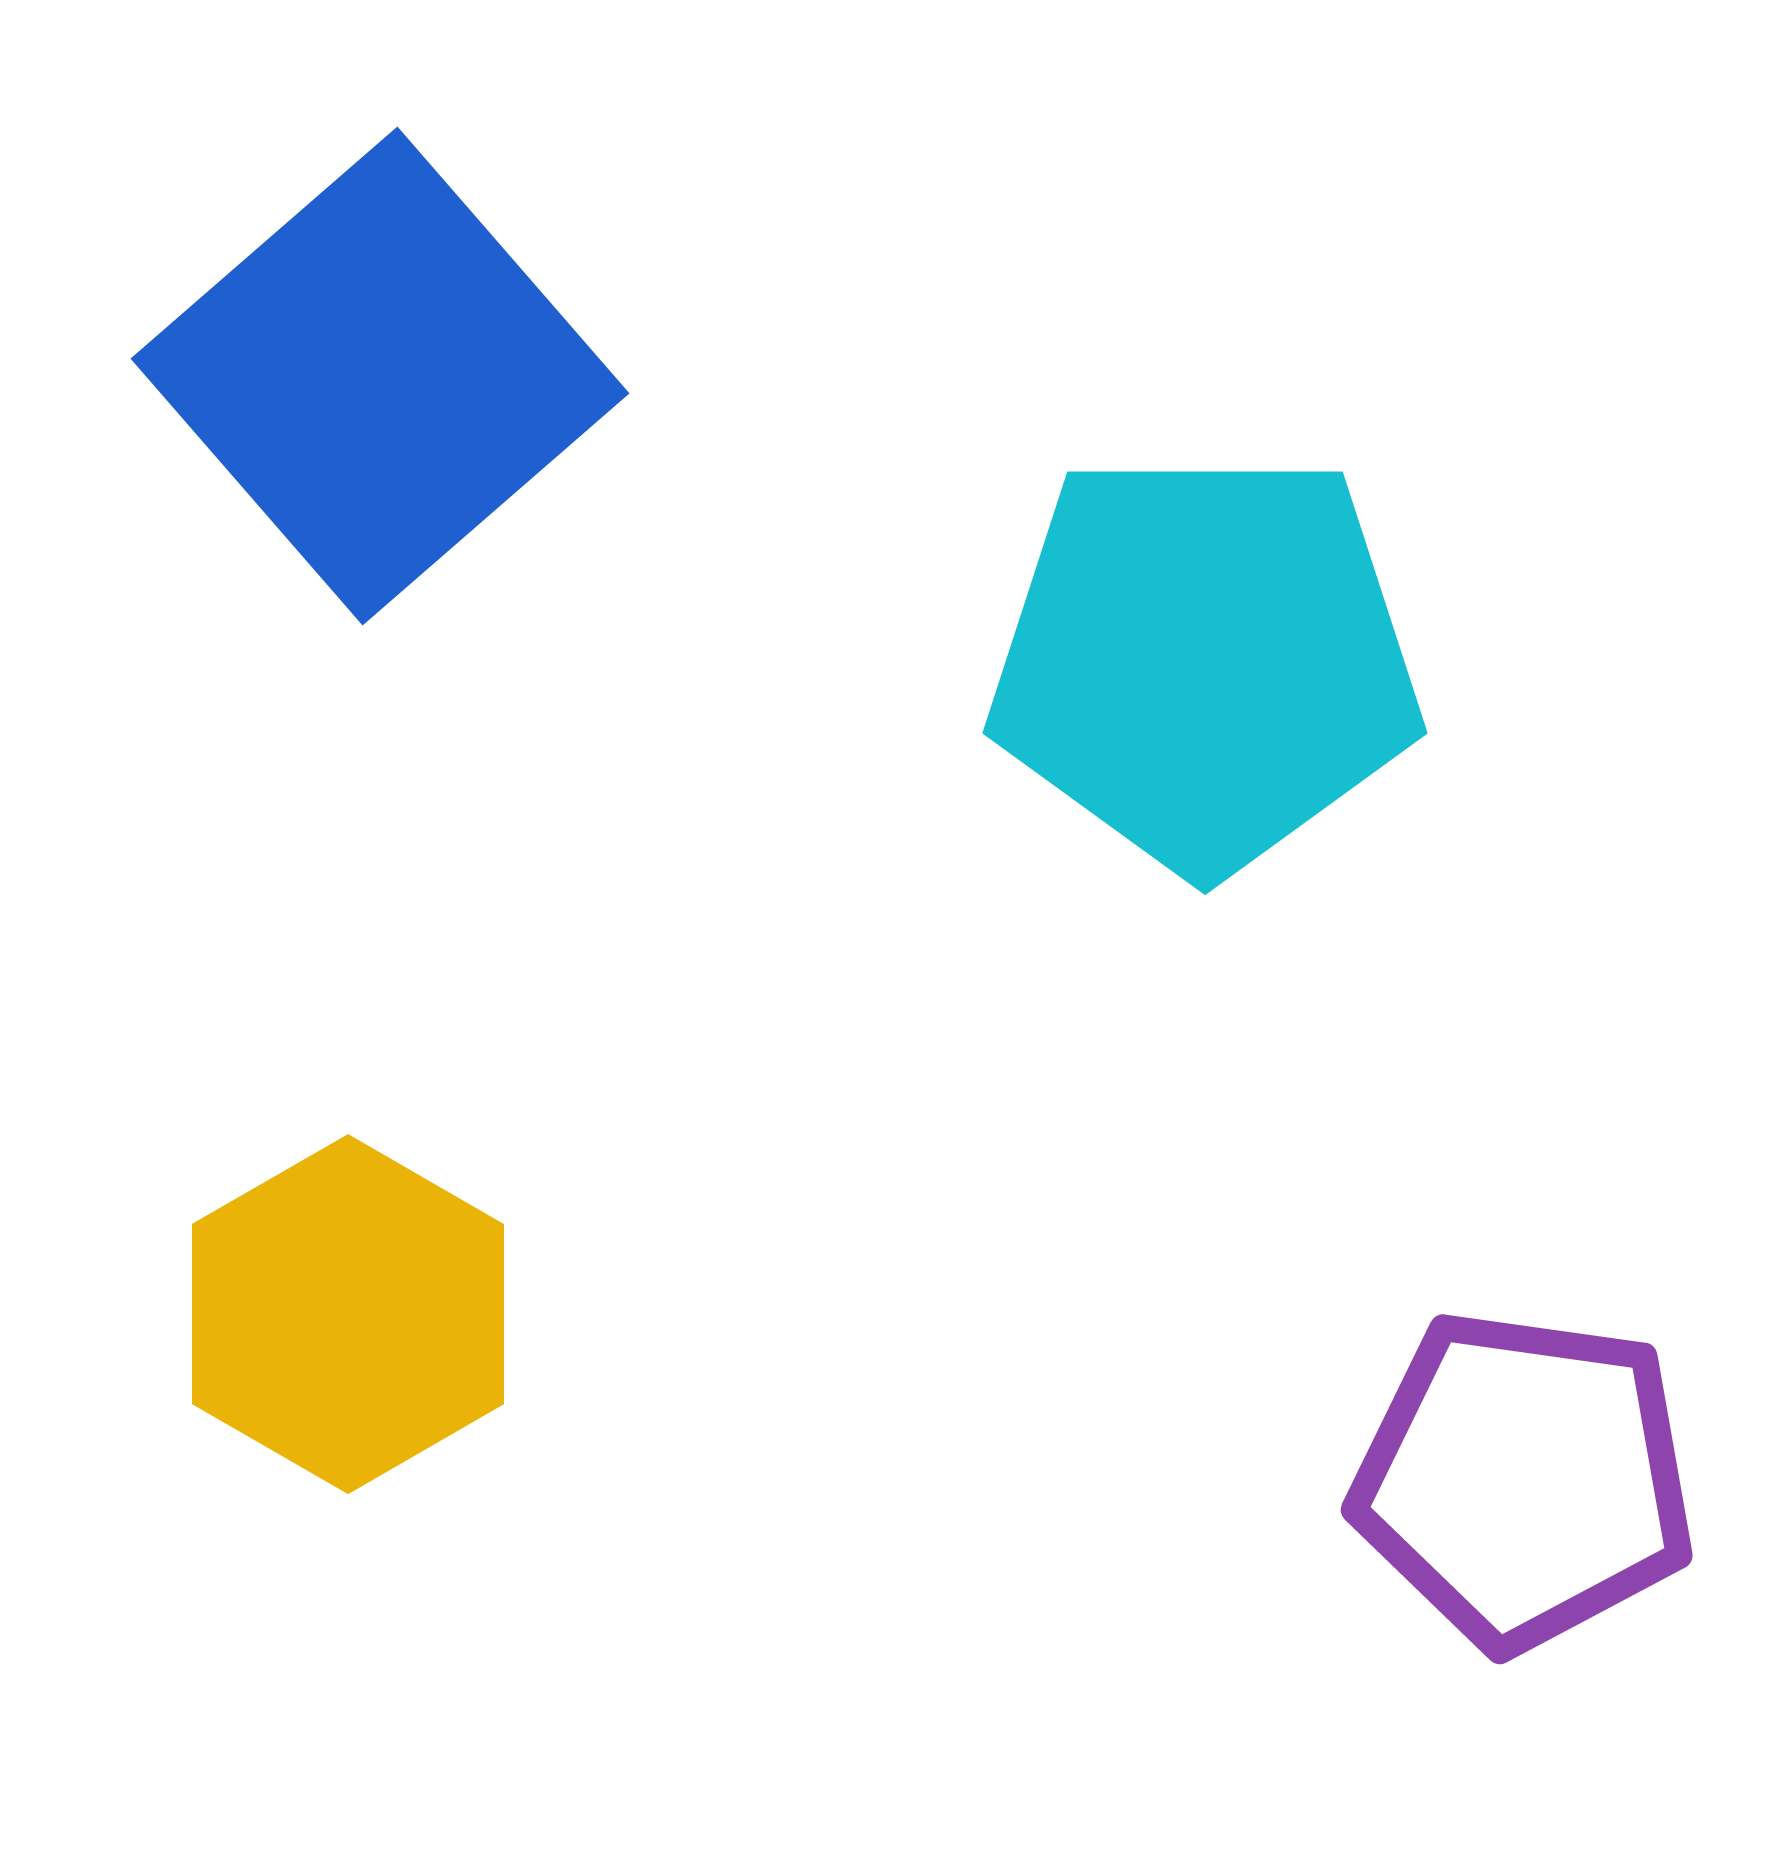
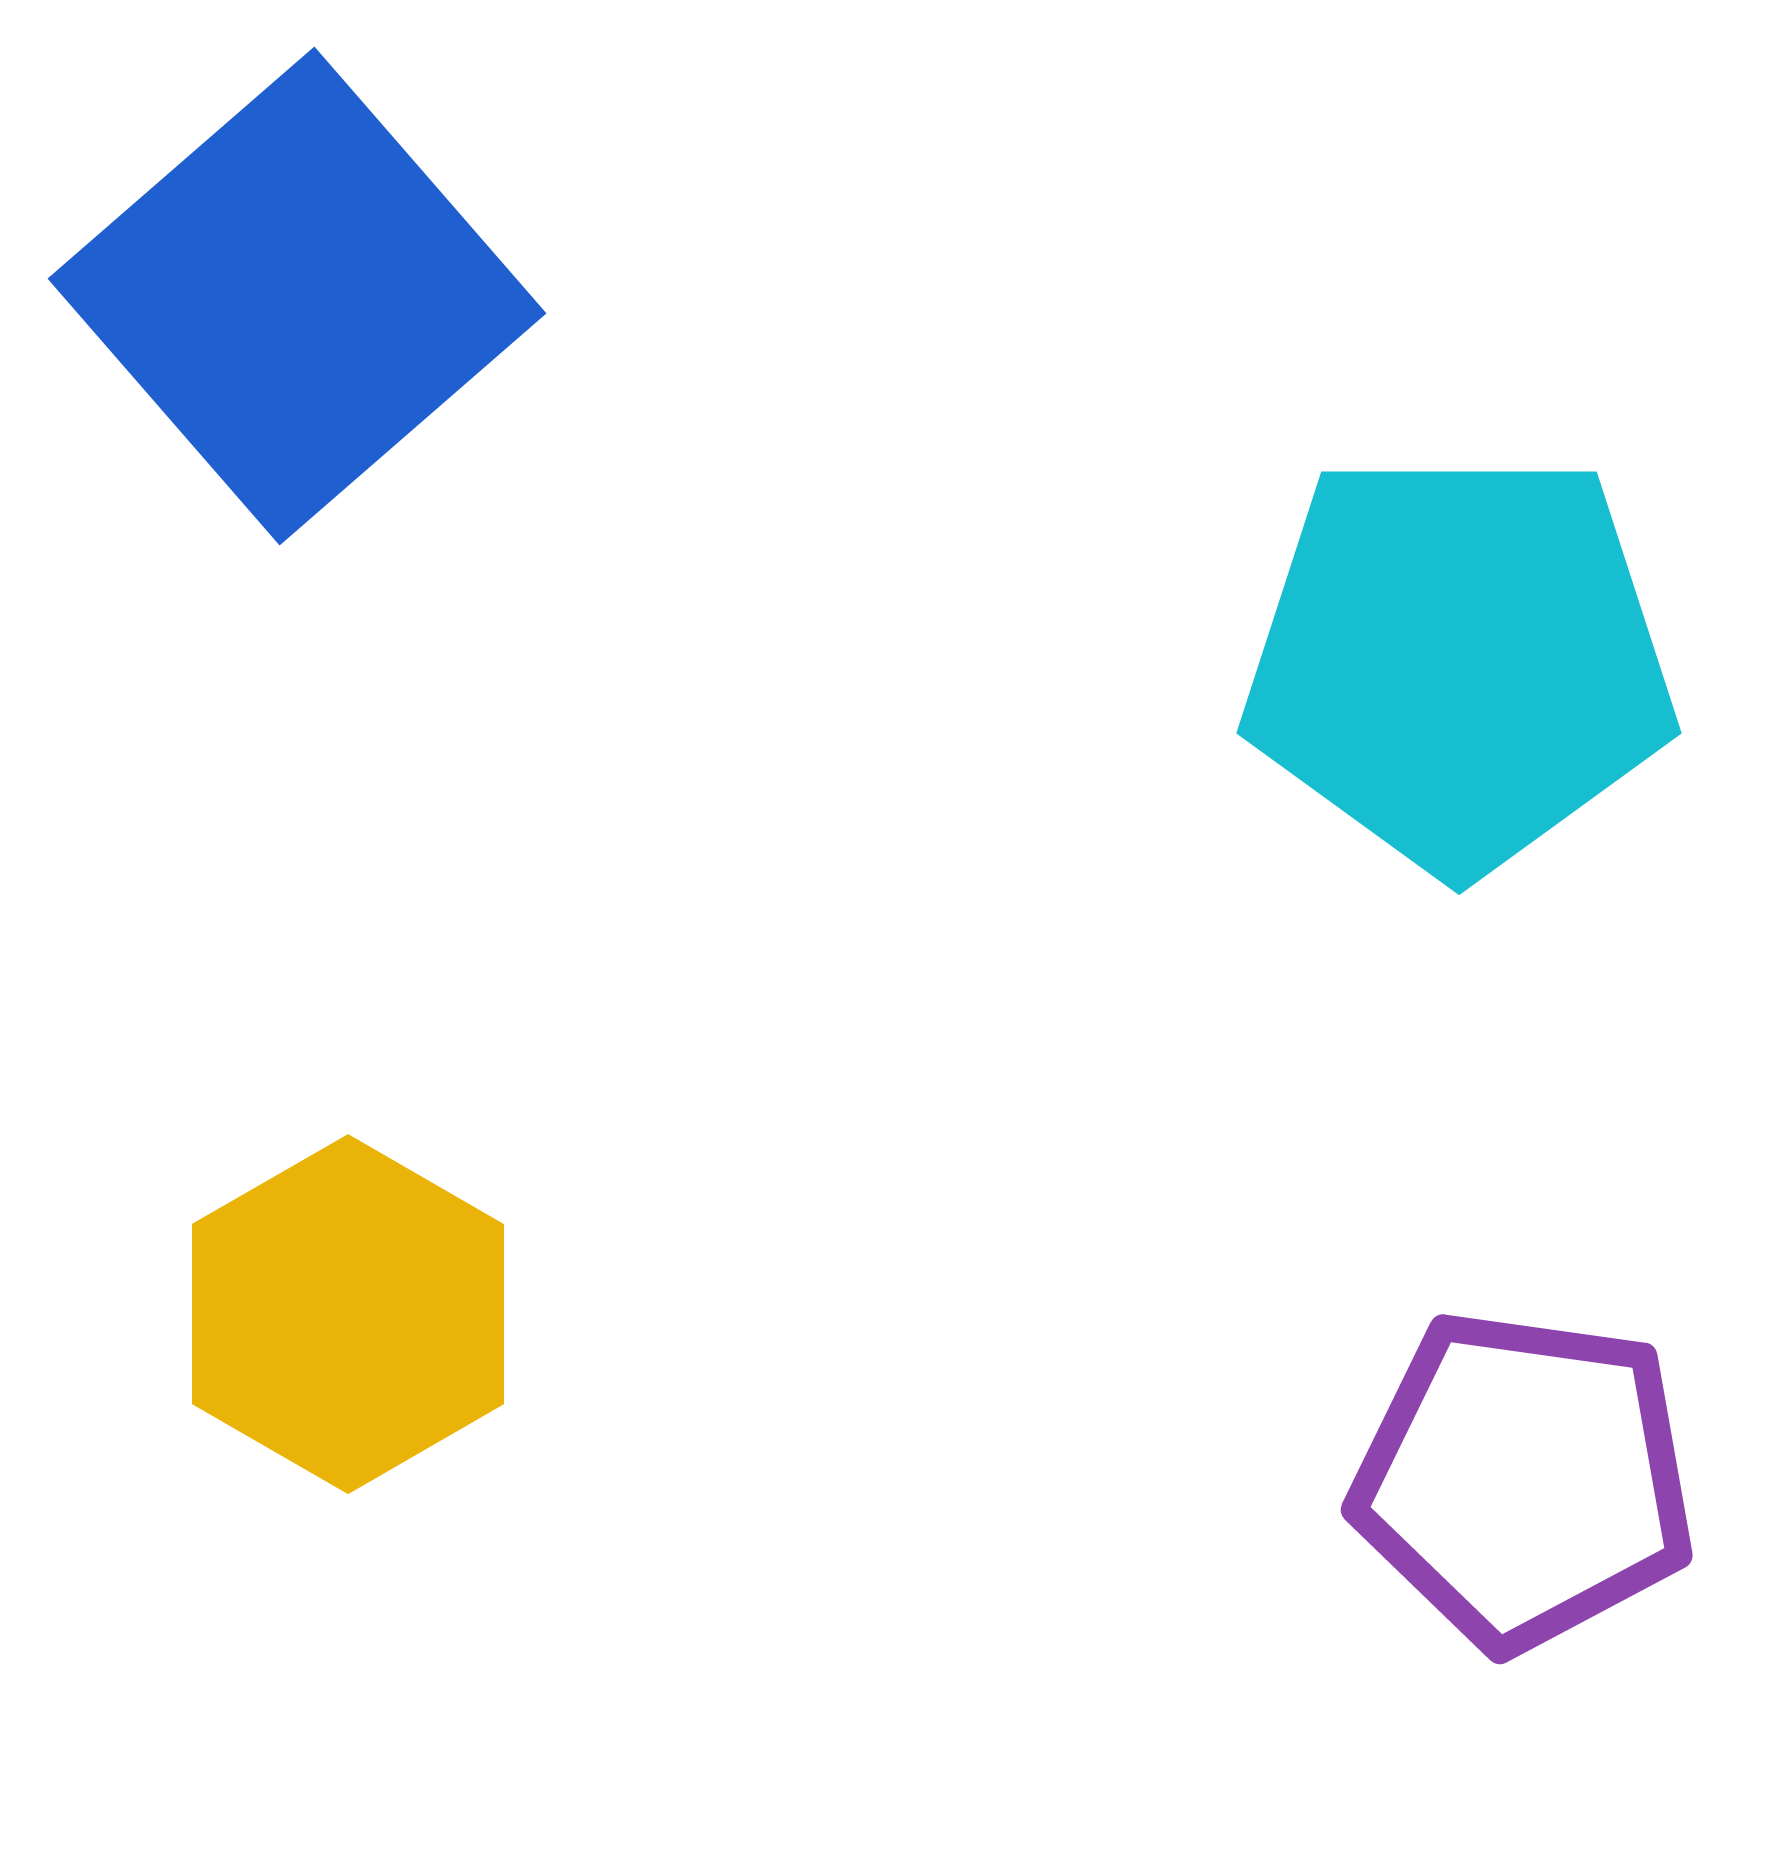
blue square: moved 83 px left, 80 px up
cyan pentagon: moved 254 px right
